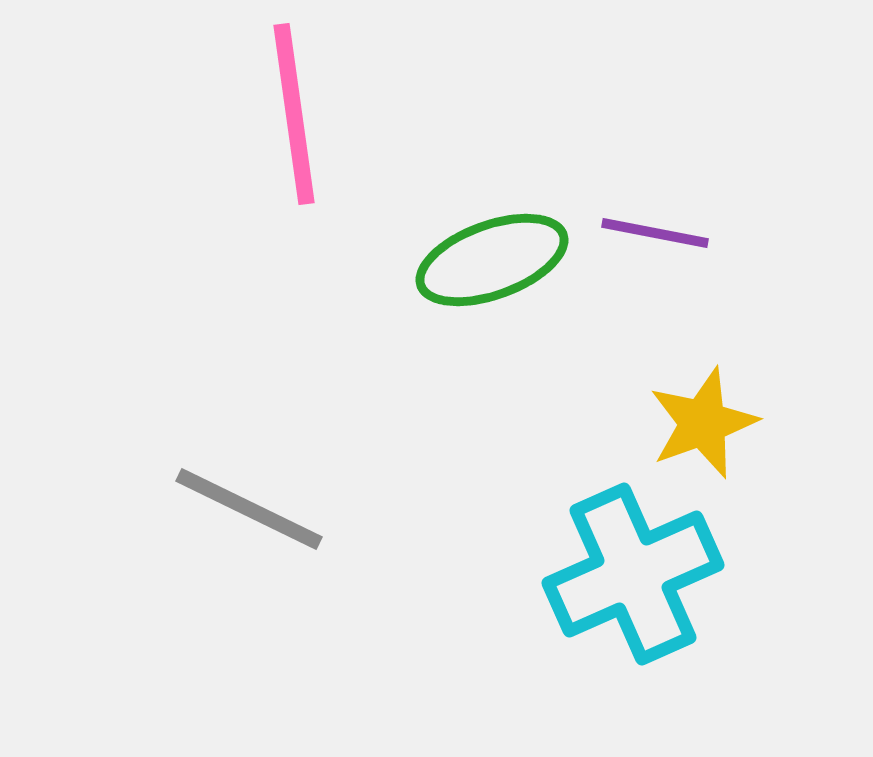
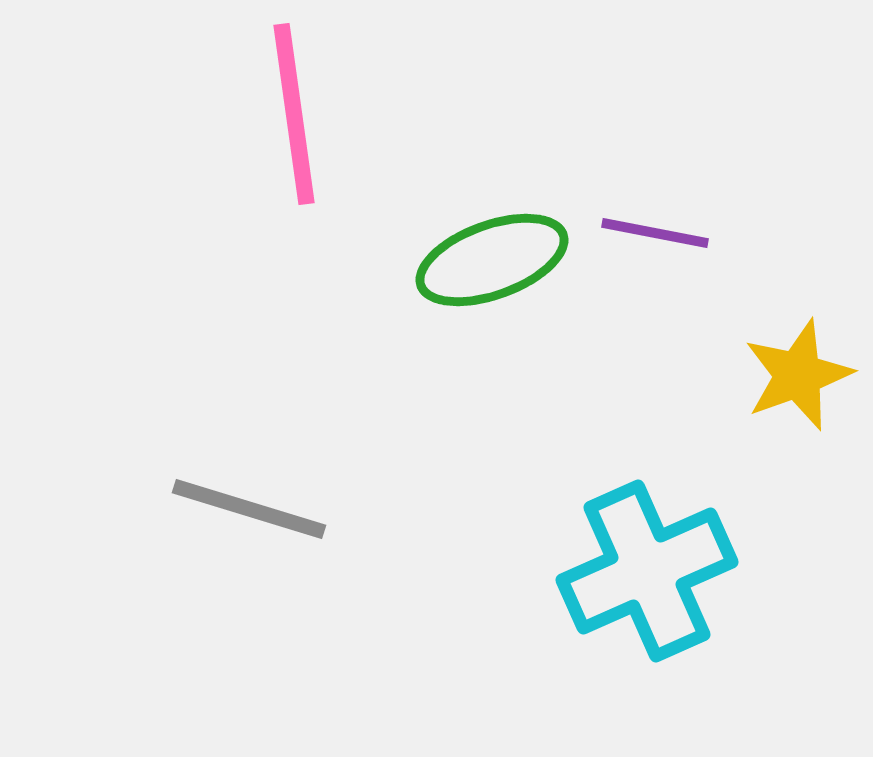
yellow star: moved 95 px right, 48 px up
gray line: rotated 9 degrees counterclockwise
cyan cross: moved 14 px right, 3 px up
